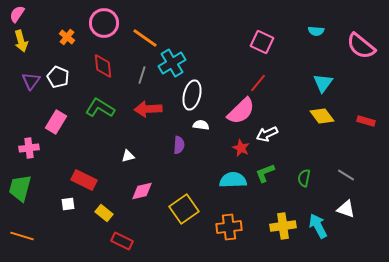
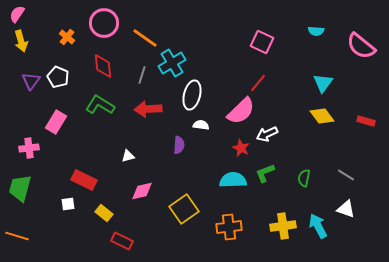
green L-shape at (100, 108): moved 3 px up
orange line at (22, 236): moved 5 px left
